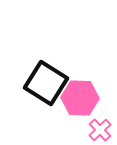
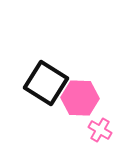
pink cross: rotated 15 degrees counterclockwise
